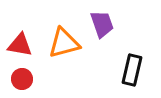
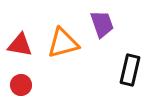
orange triangle: moved 1 px left
black rectangle: moved 2 px left
red circle: moved 1 px left, 6 px down
